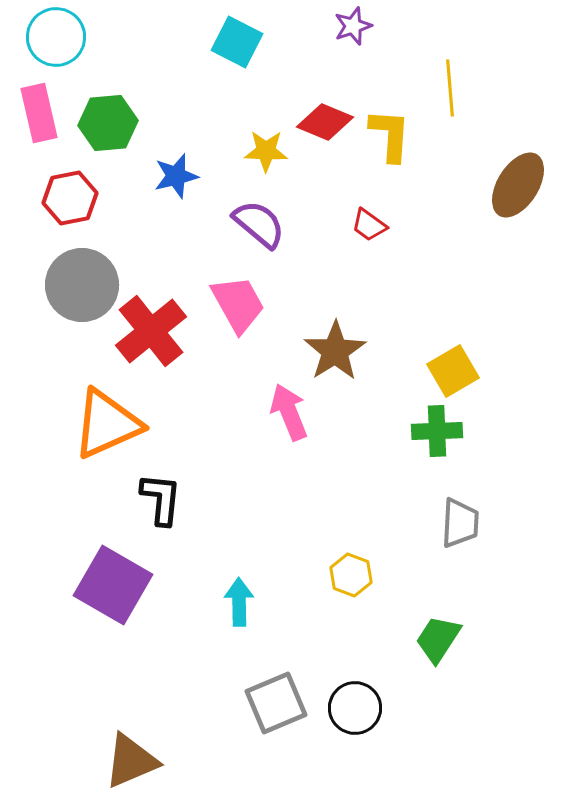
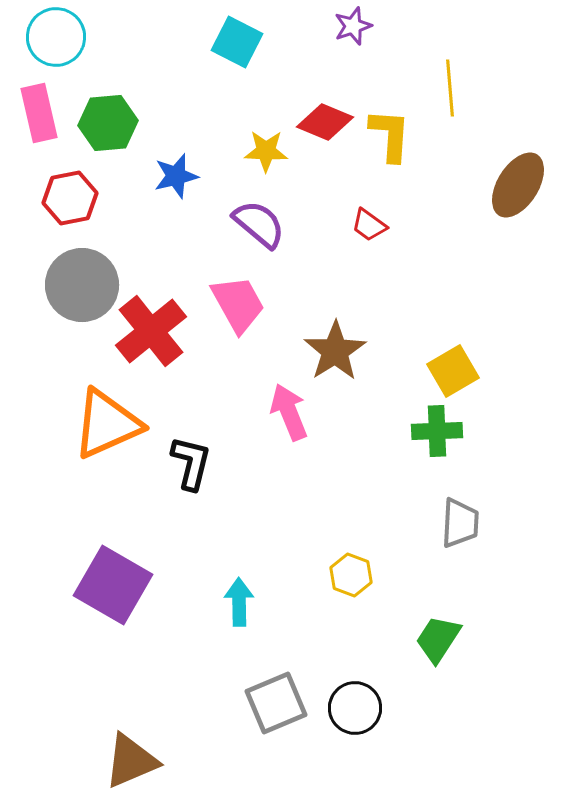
black L-shape: moved 30 px right, 36 px up; rotated 8 degrees clockwise
